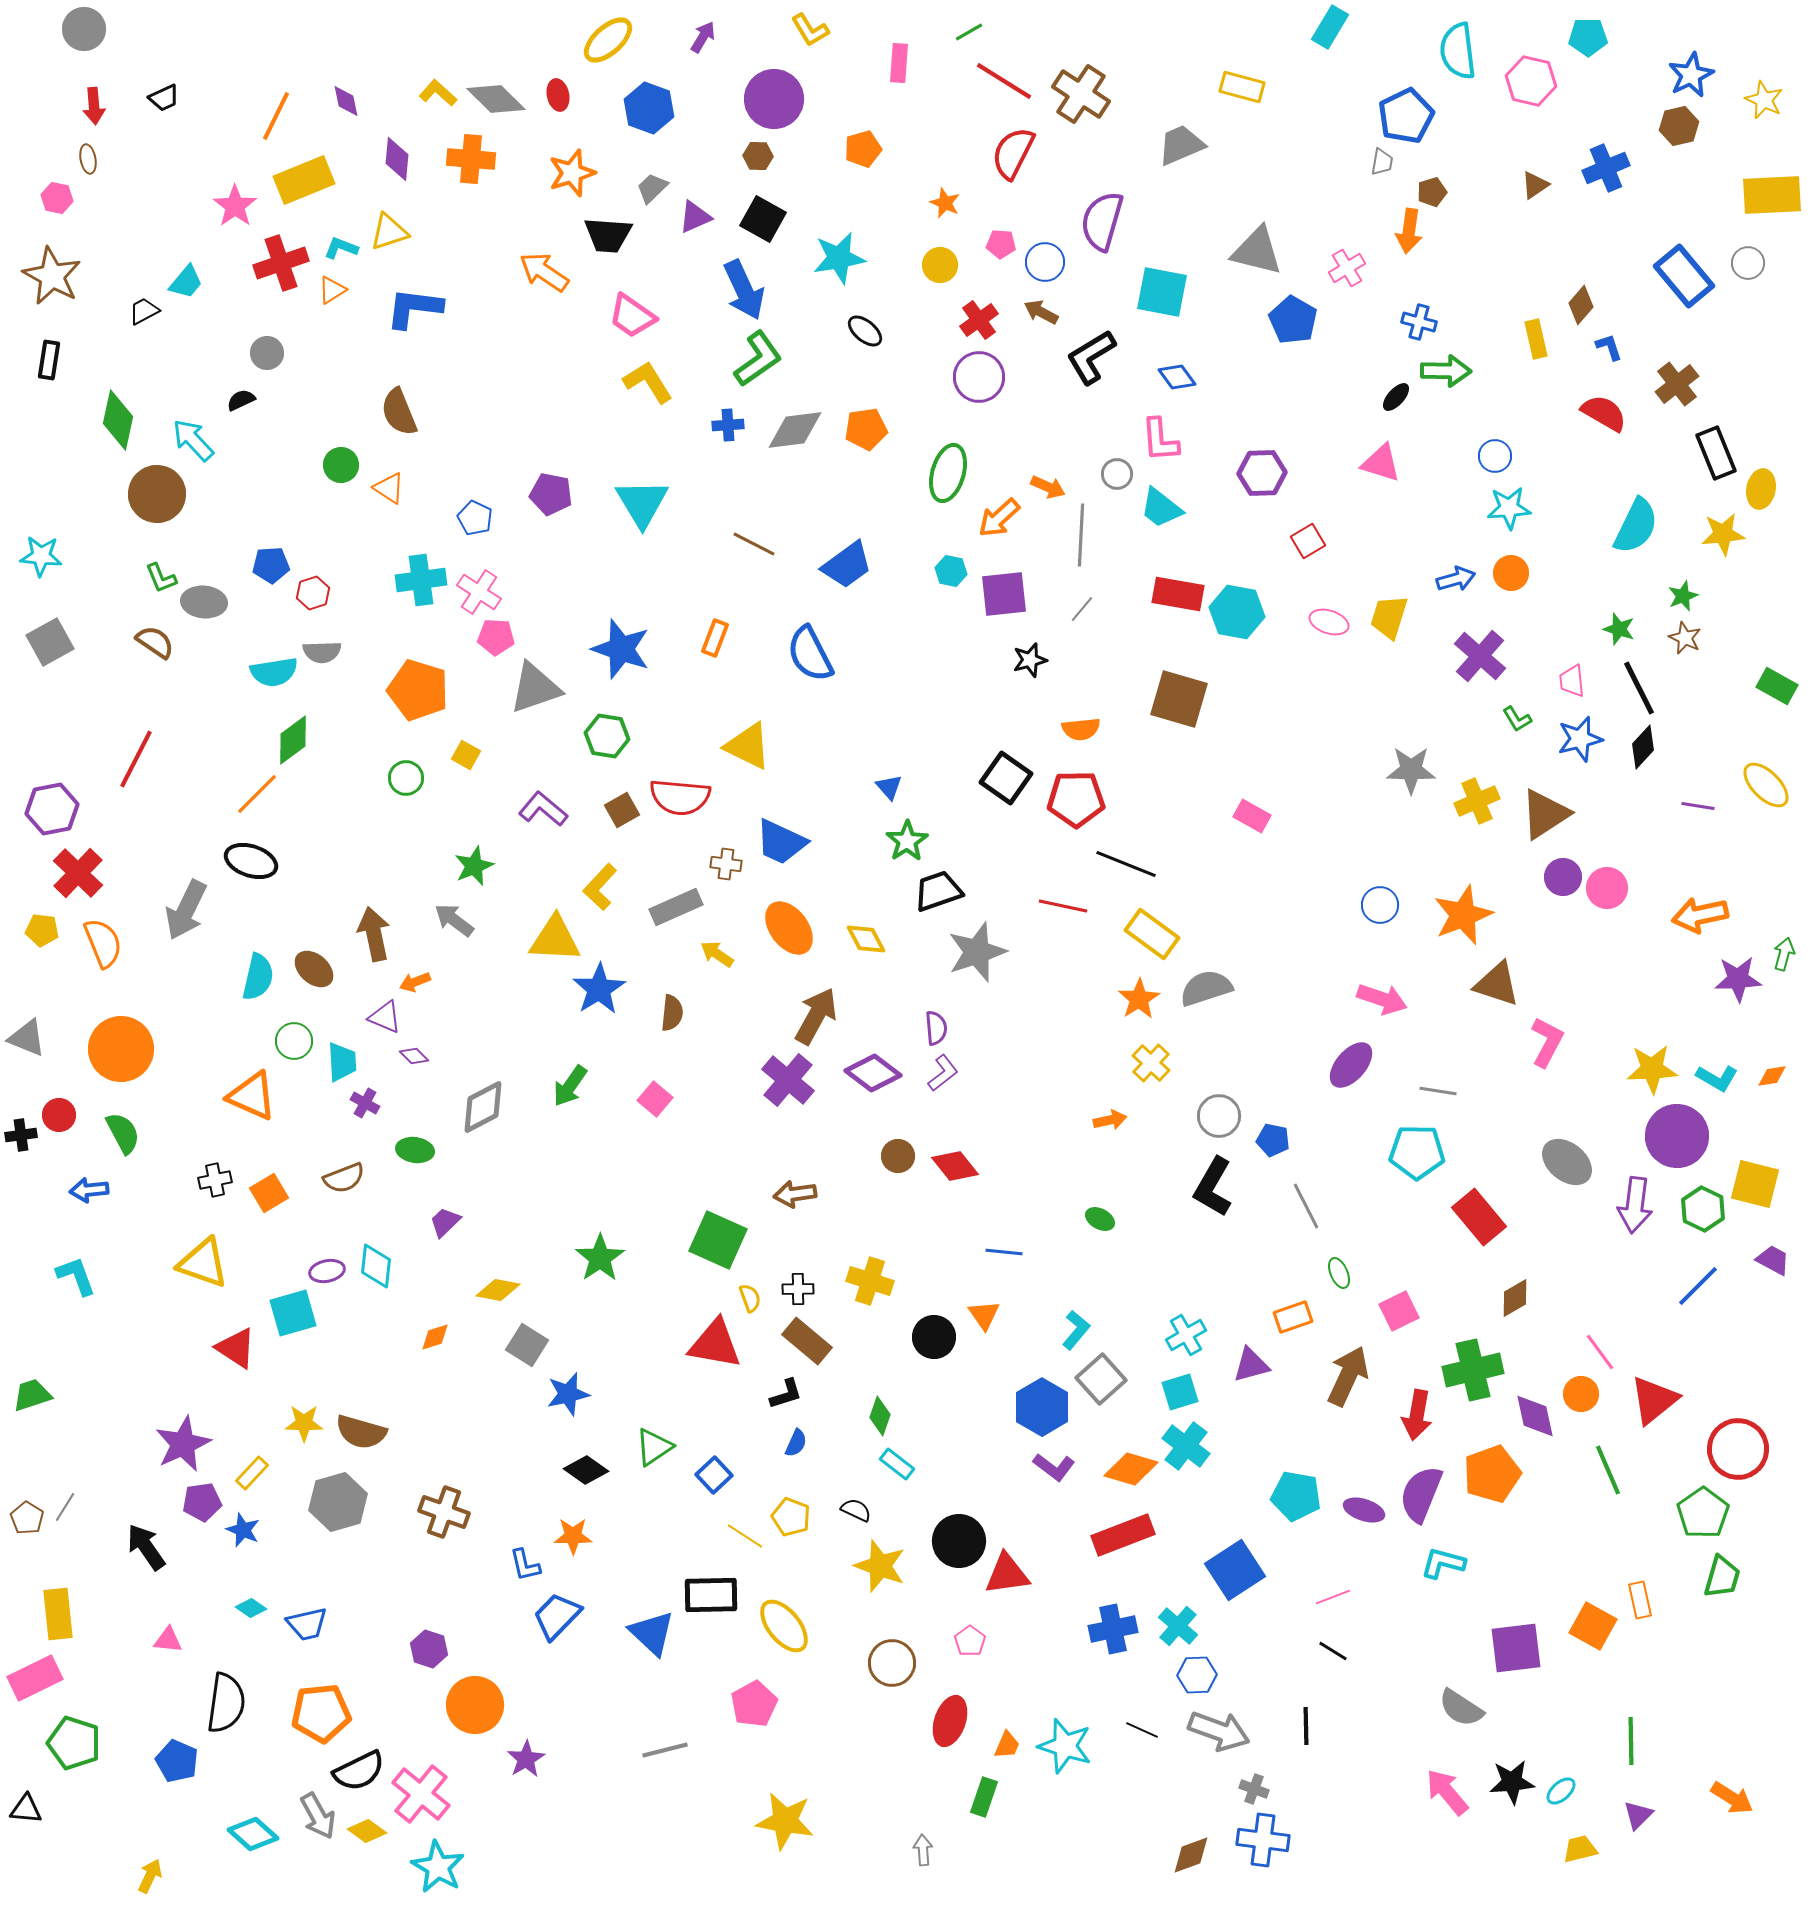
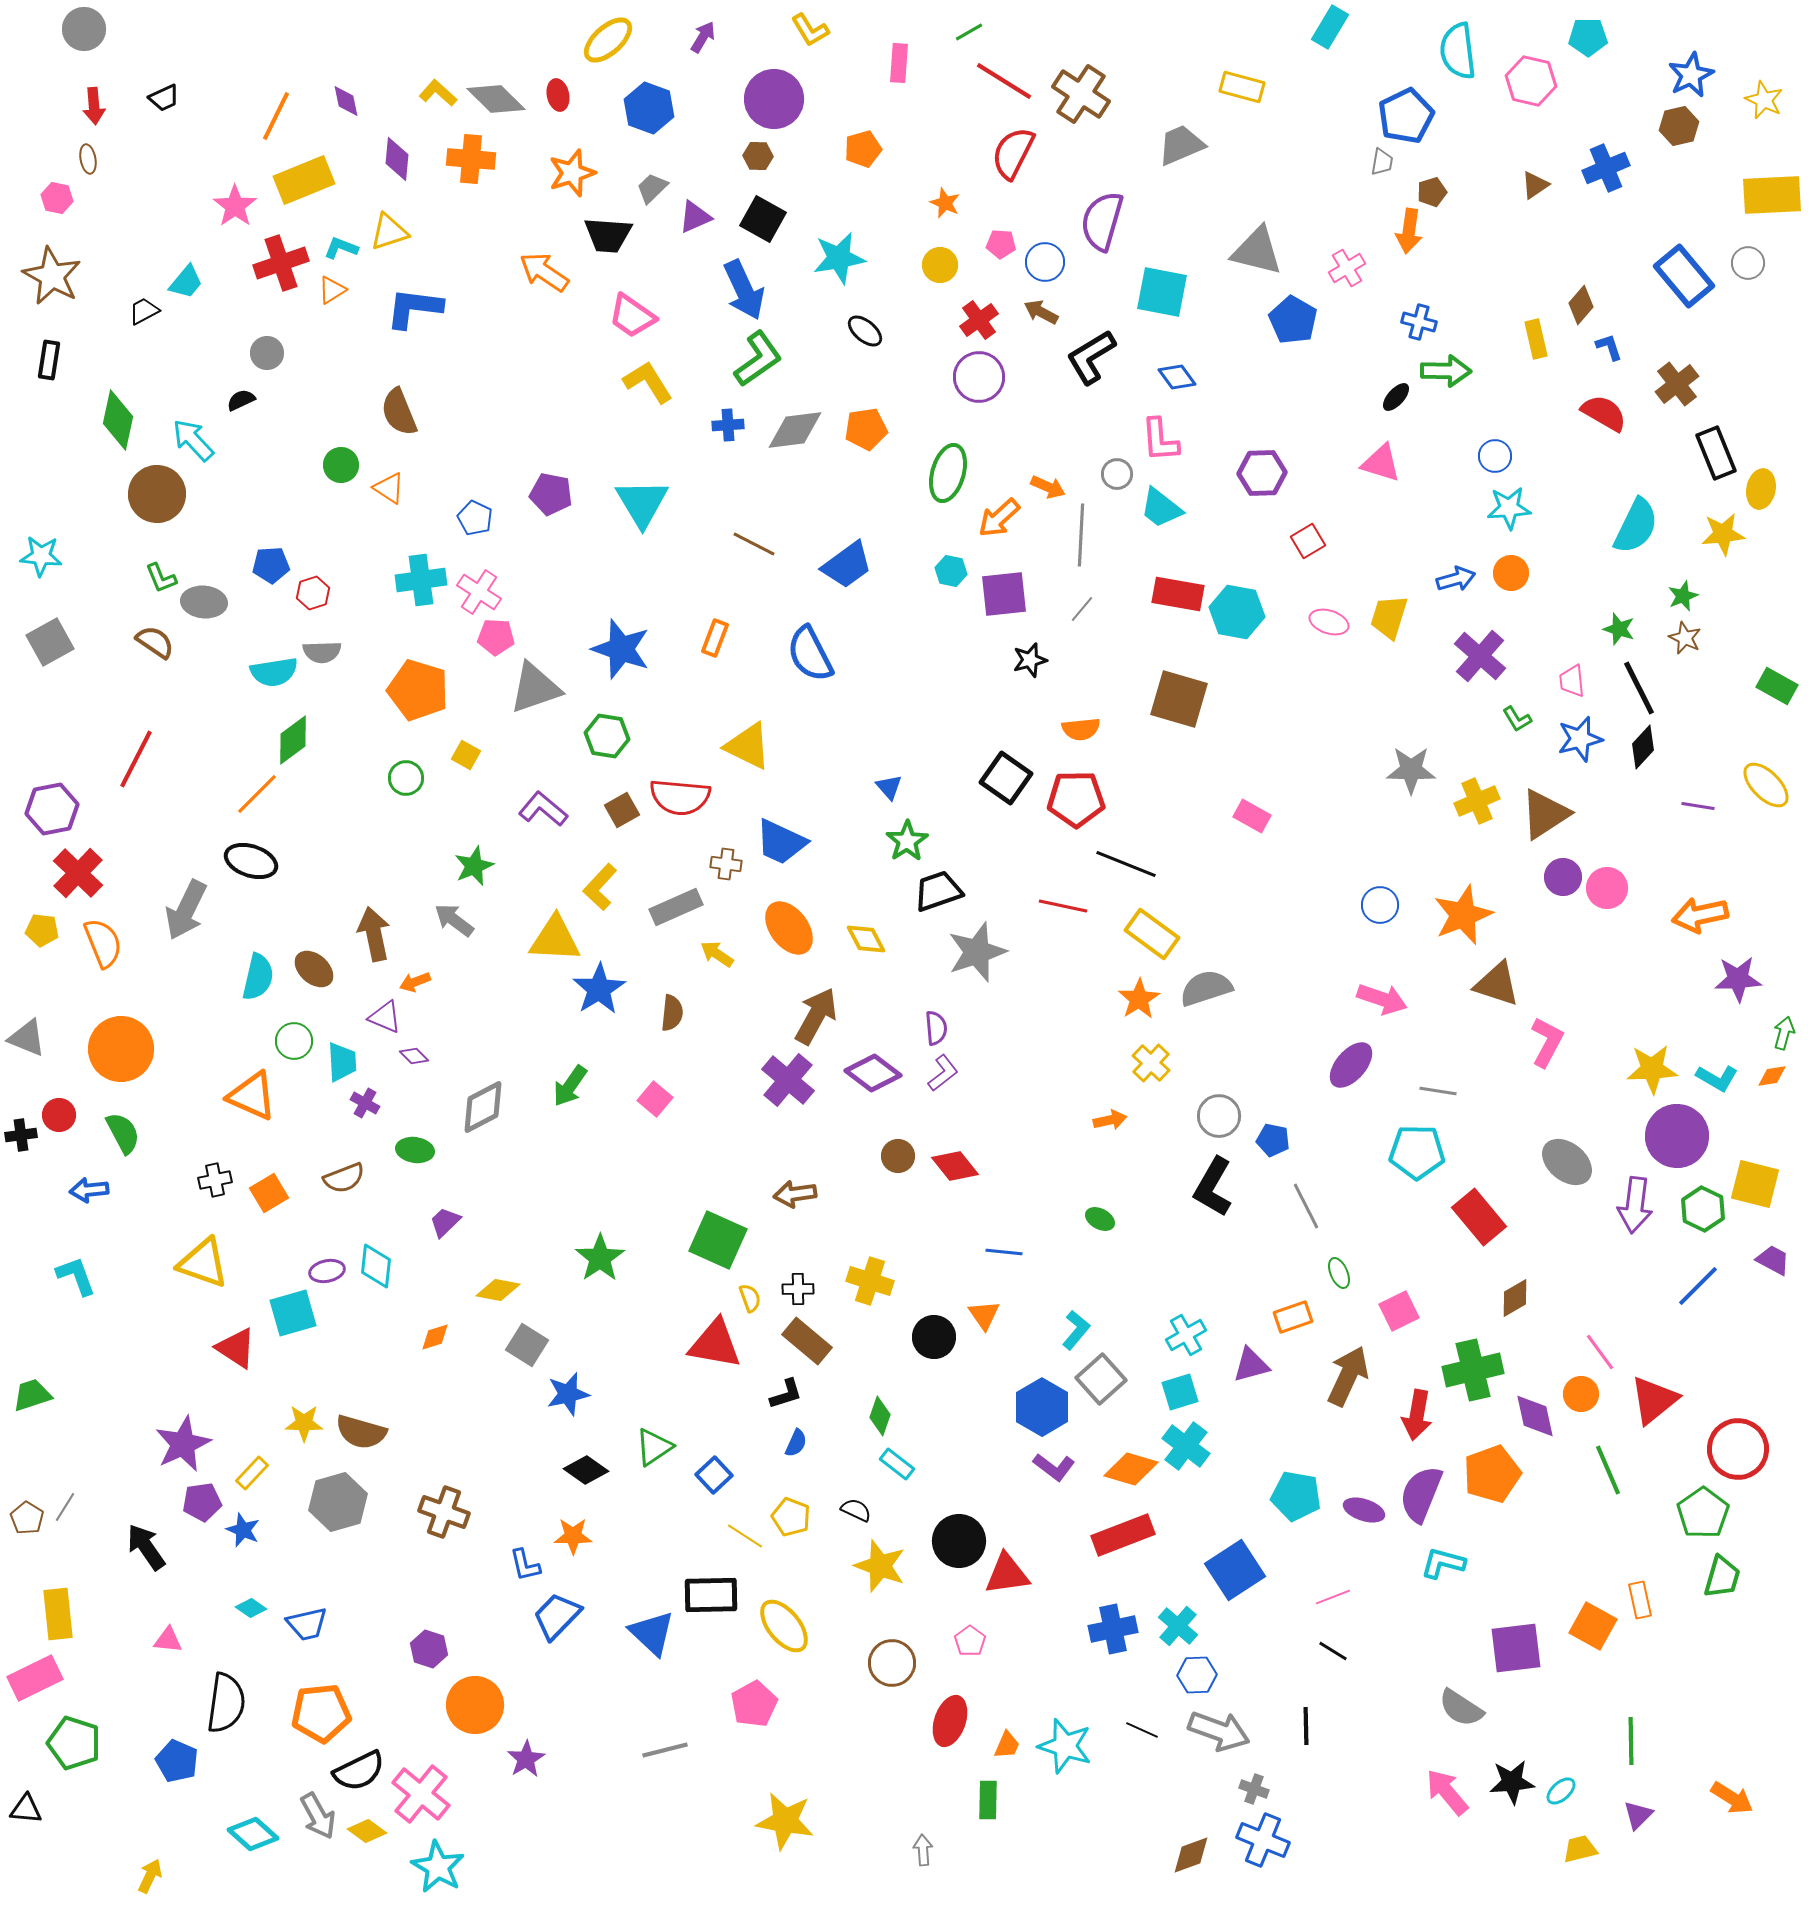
green arrow at (1784, 954): moved 79 px down
green rectangle at (984, 1797): moved 4 px right, 3 px down; rotated 18 degrees counterclockwise
blue cross at (1263, 1840): rotated 15 degrees clockwise
